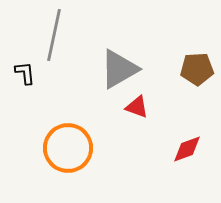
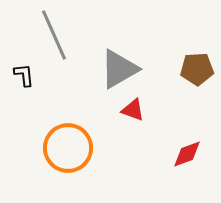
gray line: rotated 36 degrees counterclockwise
black L-shape: moved 1 px left, 2 px down
red triangle: moved 4 px left, 3 px down
red diamond: moved 5 px down
